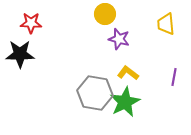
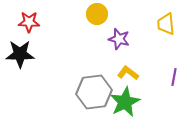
yellow circle: moved 8 px left
red star: moved 2 px left, 1 px up
gray hexagon: moved 1 px left, 1 px up; rotated 16 degrees counterclockwise
